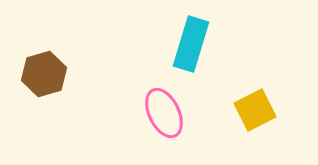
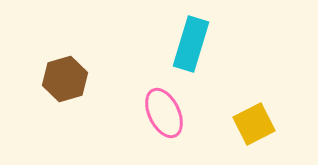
brown hexagon: moved 21 px right, 5 px down
yellow square: moved 1 px left, 14 px down
